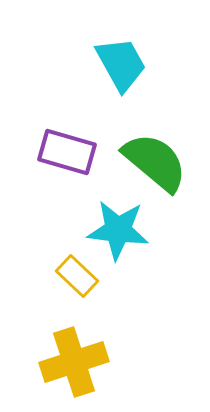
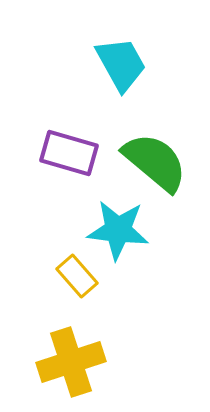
purple rectangle: moved 2 px right, 1 px down
yellow rectangle: rotated 6 degrees clockwise
yellow cross: moved 3 px left
